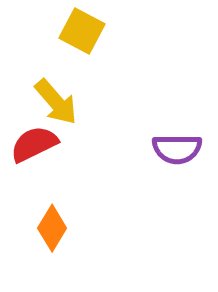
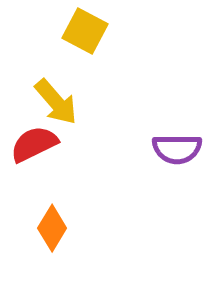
yellow square: moved 3 px right
